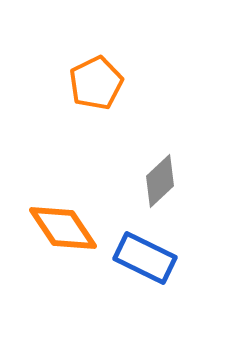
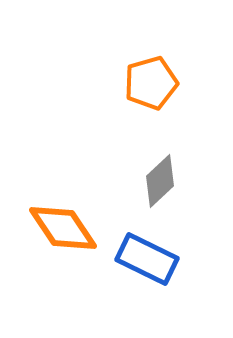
orange pentagon: moved 55 px right; rotated 10 degrees clockwise
blue rectangle: moved 2 px right, 1 px down
